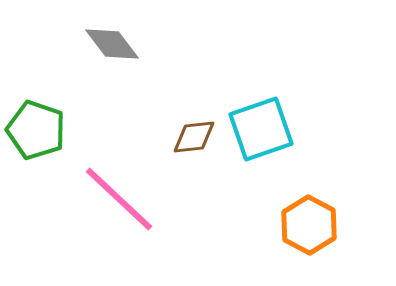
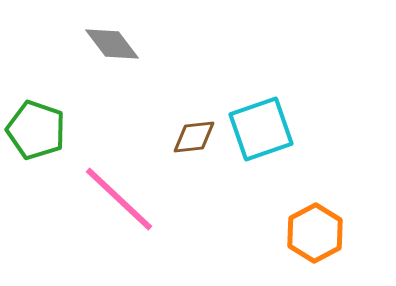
orange hexagon: moved 6 px right, 8 px down; rotated 4 degrees clockwise
